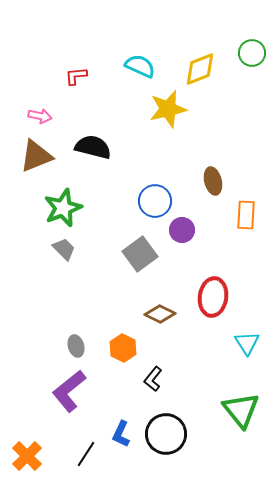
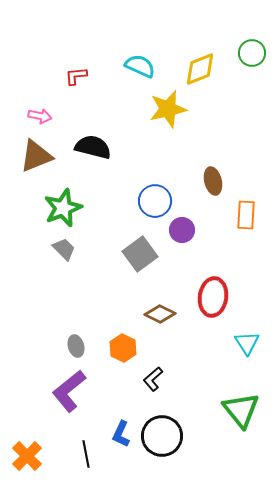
black L-shape: rotated 10 degrees clockwise
black circle: moved 4 px left, 2 px down
black line: rotated 44 degrees counterclockwise
